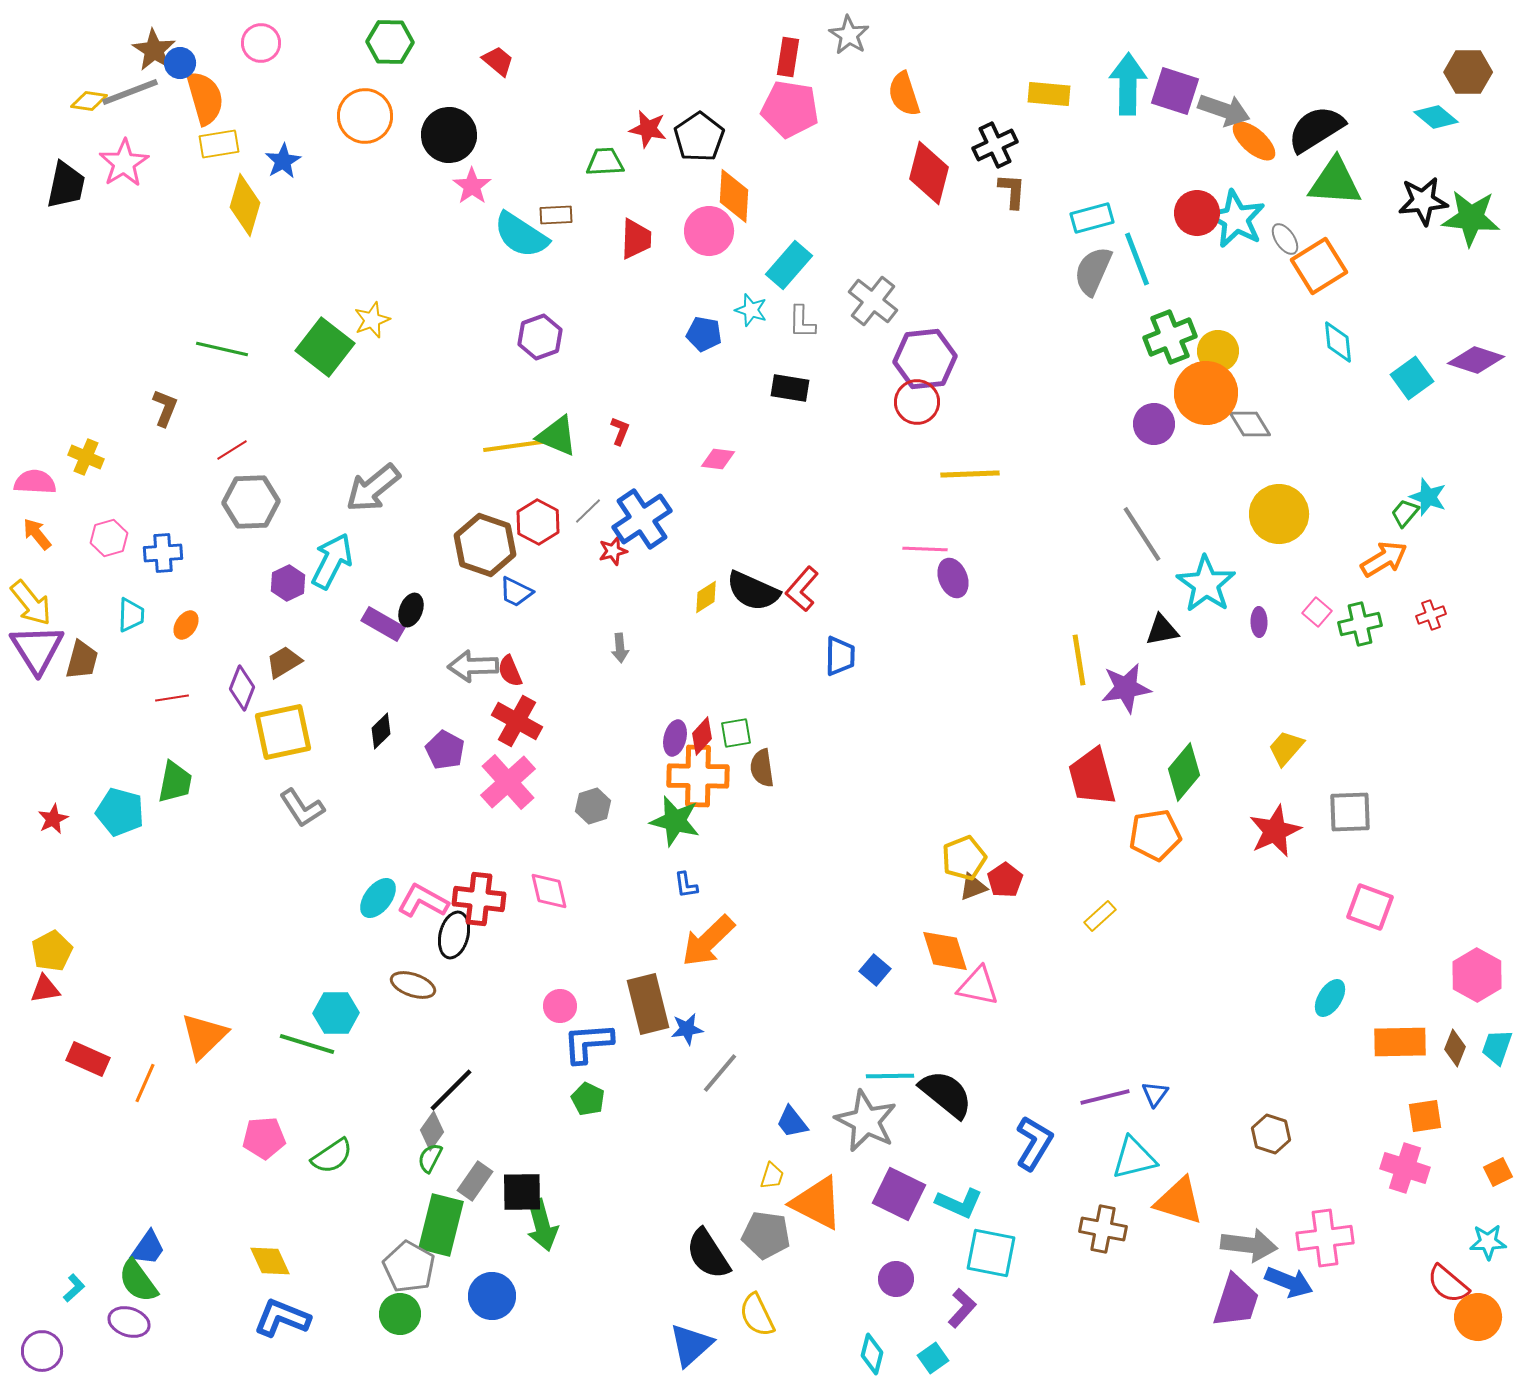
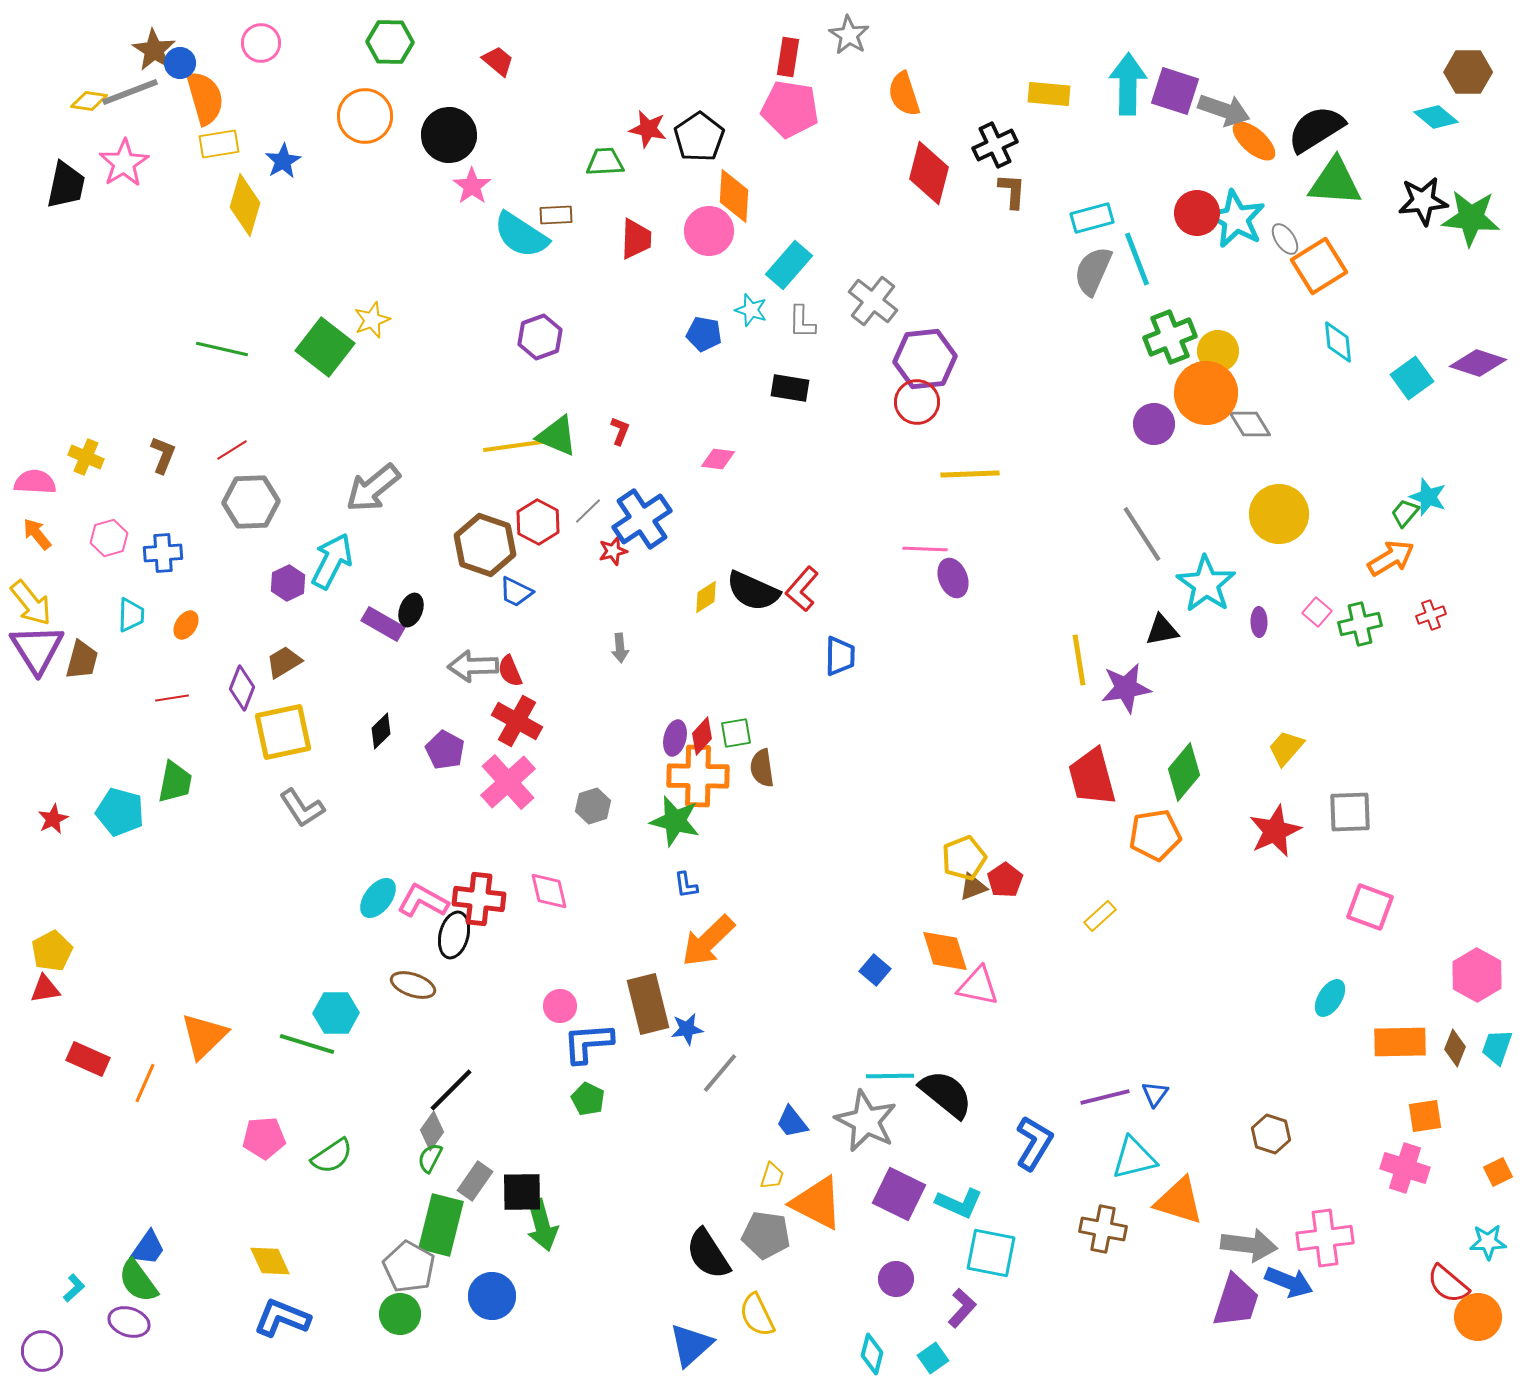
purple diamond at (1476, 360): moved 2 px right, 3 px down
brown L-shape at (165, 408): moved 2 px left, 47 px down
orange arrow at (1384, 559): moved 7 px right, 1 px up
